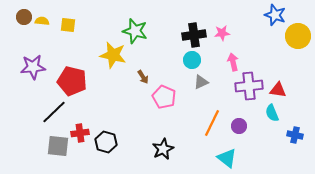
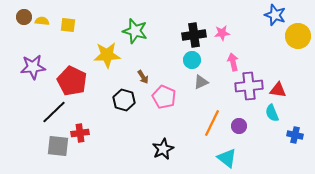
yellow star: moved 6 px left; rotated 16 degrees counterclockwise
red pentagon: rotated 12 degrees clockwise
black hexagon: moved 18 px right, 42 px up
